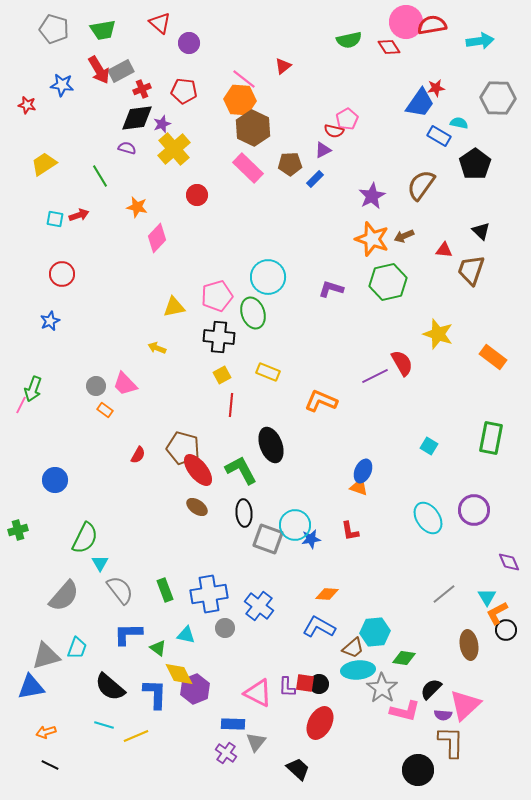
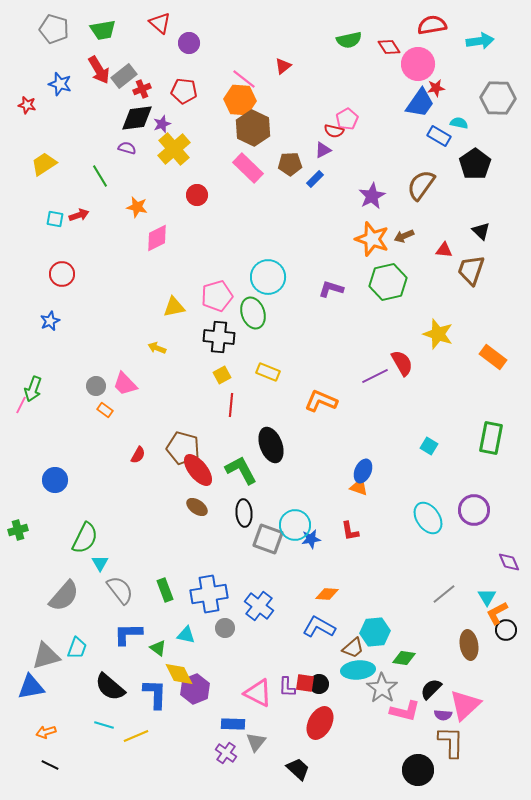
pink circle at (406, 22): moved 12 px right, 42 px down
gray rectangle at (121, 71): moved 3 px right, 5 px down; rotated 10 degrees counterclockwise
blue star at (62, 85): moved 2 px left, 1 px up; rotated 10 degrees clockwise
pink diamond at (157, 238): rotated 20 degrees clockwise
